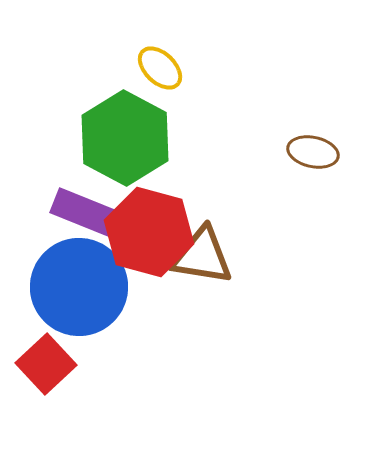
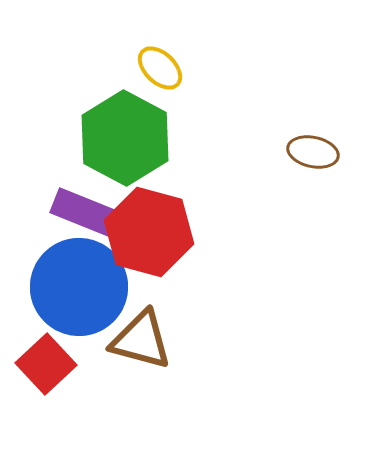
brown triangle: moved 61 px left, 84 px down; rotated 6 degrees clockwise
